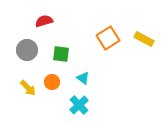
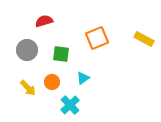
orange square: moved 11 px left; rotated 10 degrees clockwise
cyan triangle: rotated 48 degrees clockwise
cyan cross: moved 9 px left
